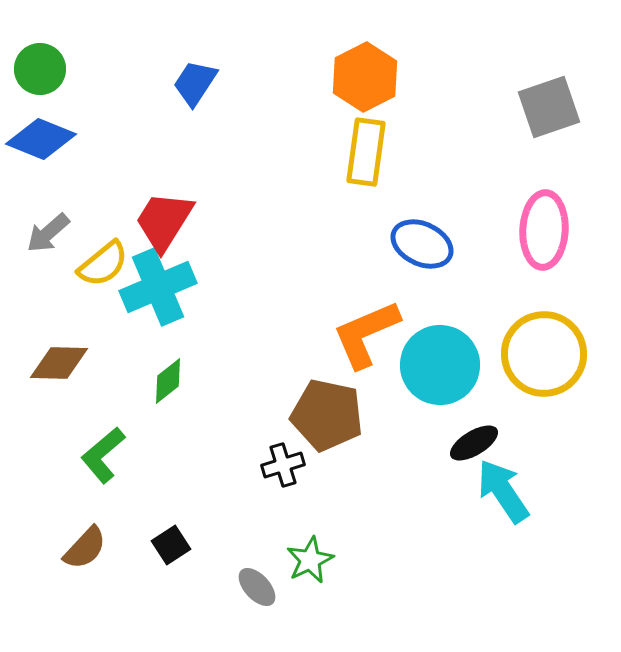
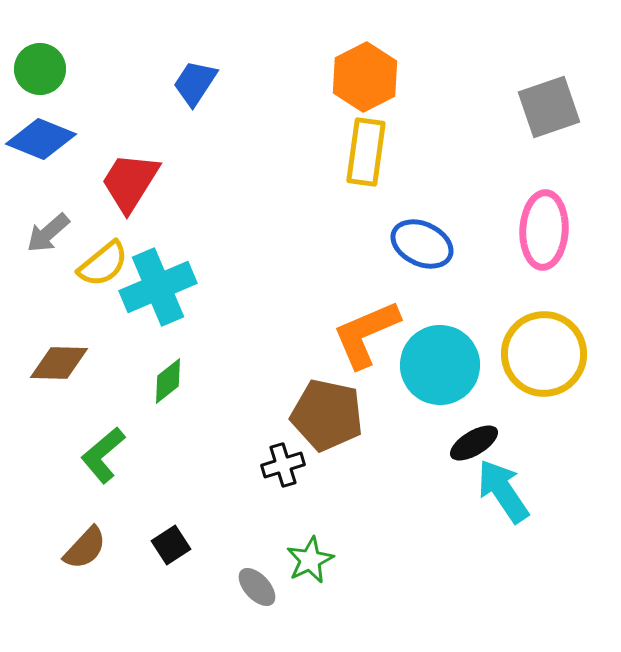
red trapezoid: moved 34 px left, 39 px up
